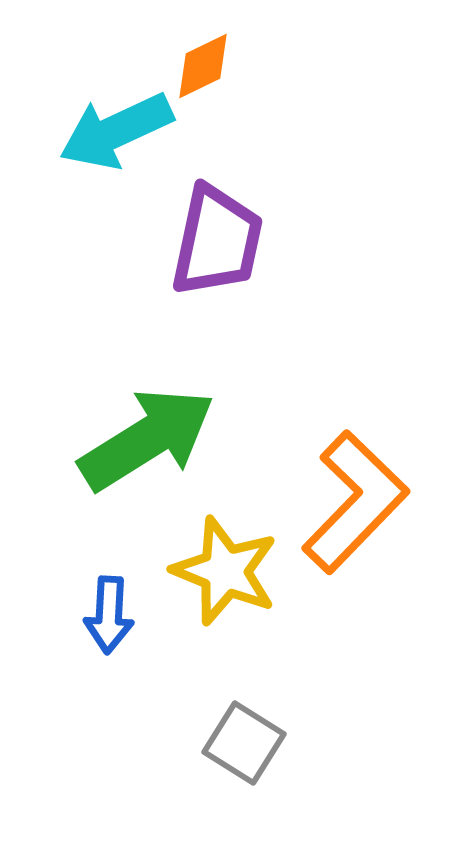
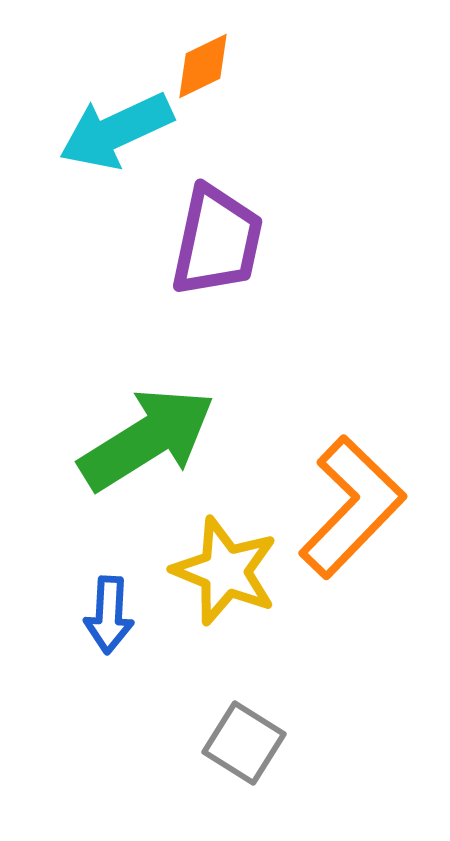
orange L-shape: moved 3 px left, 5 px down
